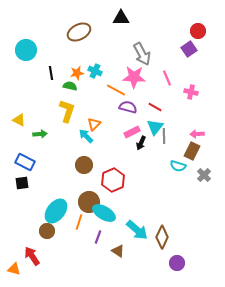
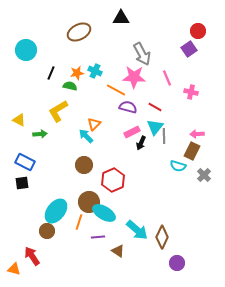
black line at (51, 73): rotated 32 degrees clockwise
yellow L-shape at (67, 111): moved 9 px left; rotated 140 degrees counterclockwise
purple line at (98, 237): rotated 64 degrees clockwise
